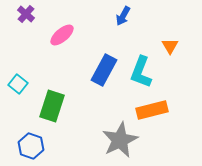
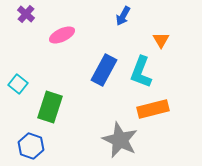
pink ellipse: rotated 15 degrees clockwise
orange triangle: moved 9 px left, 6 px up
green rectangle: moved 2 px left, 1 px down
orange rectangle: moved 1 px right, 1 px up
gray star: rotated 21 degrees counterclockwise
